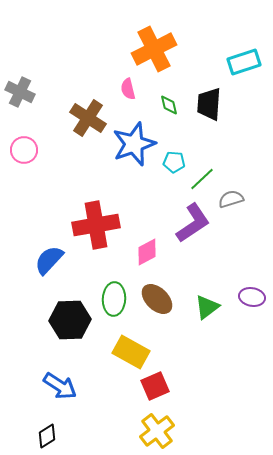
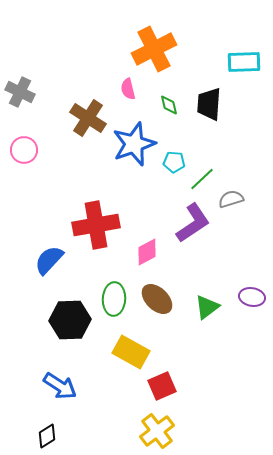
cyan rectangle: rotated 16 degrees clockwise
red square: moved 7 px right
